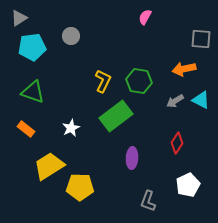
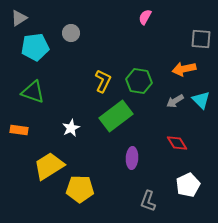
gray circle: moved 3 px up
cyan pentagon: moved 3 px right
cyan triangle: rotated 18 degrees clockwise
orange rectangle: moved 7 px left, 1 px down; rotated 30 degrees counterclockwise
red diamond: rotated 65 degrees counterclockwise
yellow pentagon: moved 2 px down
